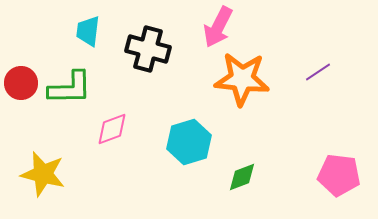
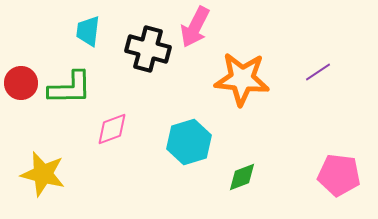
pink arrow: moved 23 px left
